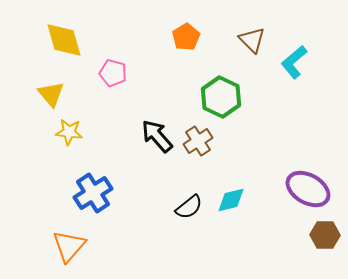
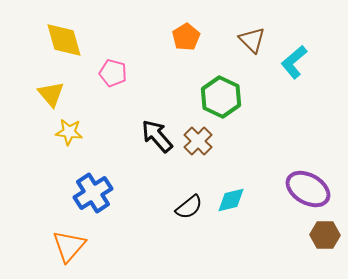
brown cross: rotated 12 degrees counterclockwise
